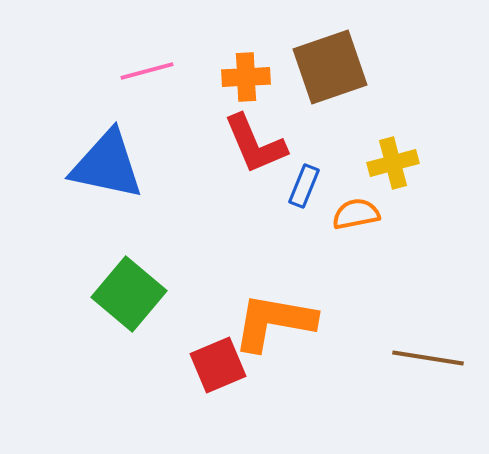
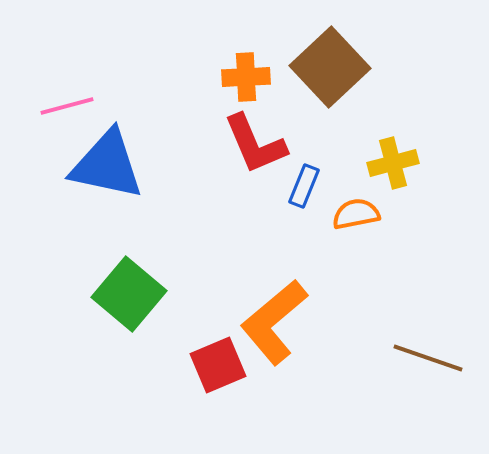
brown square: rotated 24 degrees counterclockwise
pink line: moved 80 px left, 35 px down
orange L-shape: rotated 50 degrees counterclockwise
brown line: rotated 10 degrees clockwise
